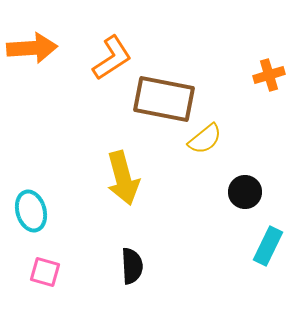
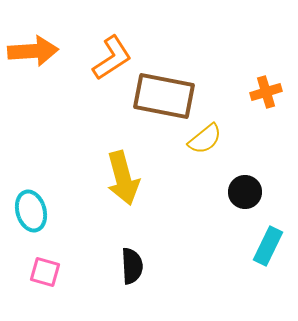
orange arrow: moved 1 px right, 3 px down
orange cross: moved 3 px left, 17 px down
brown rectangle: moved 3 px up
